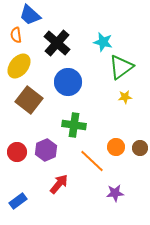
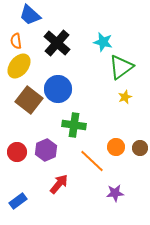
orange semicircle: moved 6 px down
blue circle: moved 10 px left, 7 px down
yellow star: rotated 16 degrees counterclockwise
